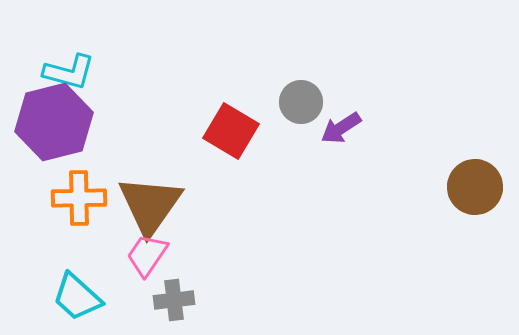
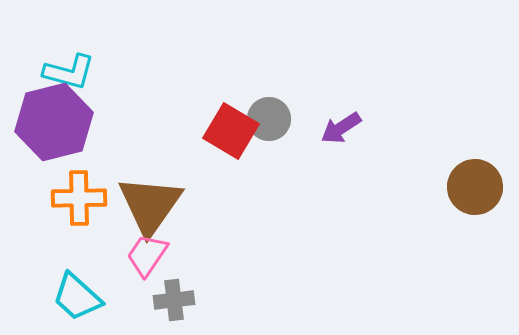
gray circle: moved 32 px left, 17 px down
